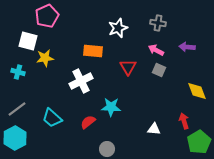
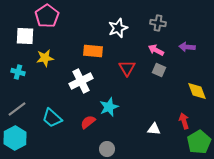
pink pentagon: rotated 10 degrees counterclockwise
white square: moved 3 px left, 5 px up; rotated 12 degrees counterclockwise
red triangle: moved 1 px left, 1 px down
cyan star: moved 2 px left; rotated 24 degrees counterclockwise
